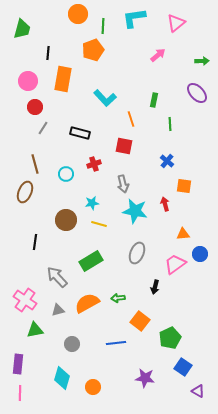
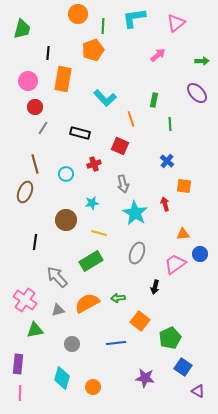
red square at (124, 146): moved 4 px left; rotated 12 degrees clockwise
cyan star at (135, 211): moved 2 px down; rotated 20 degrees clockwise
yellow line at (99, 224): moved 9 px down
